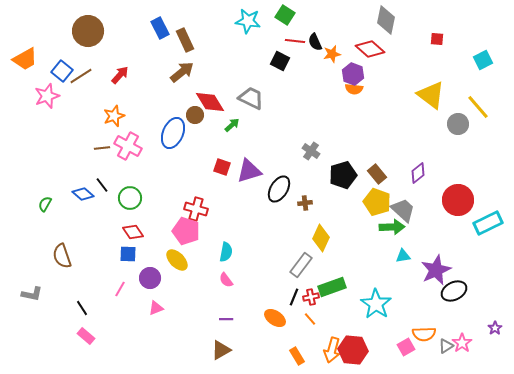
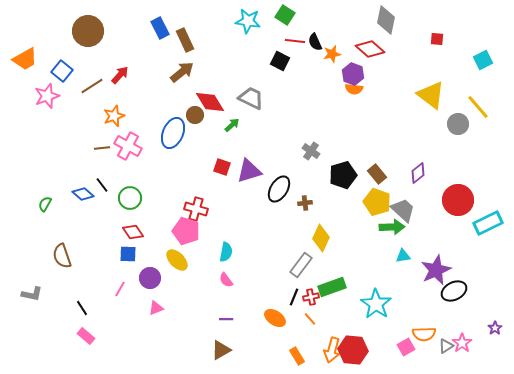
brown line at (81, 76): moved 11 px right, 10 px down
